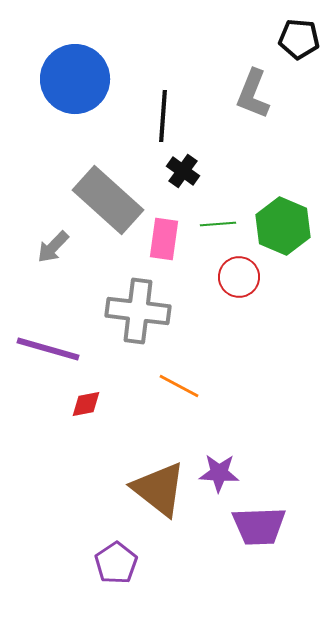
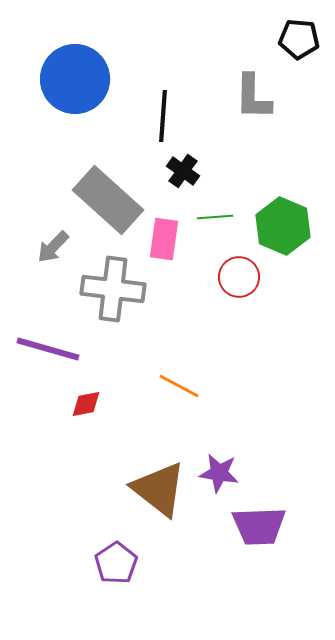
gray L-shape: moved 3 px down; rotated 21 degrees counterclockwise
green line: moved 3 px left, 7 px up
gray cross: moved 25 px left, 22 px up
purple star: rotated 6 degrees clockwise
